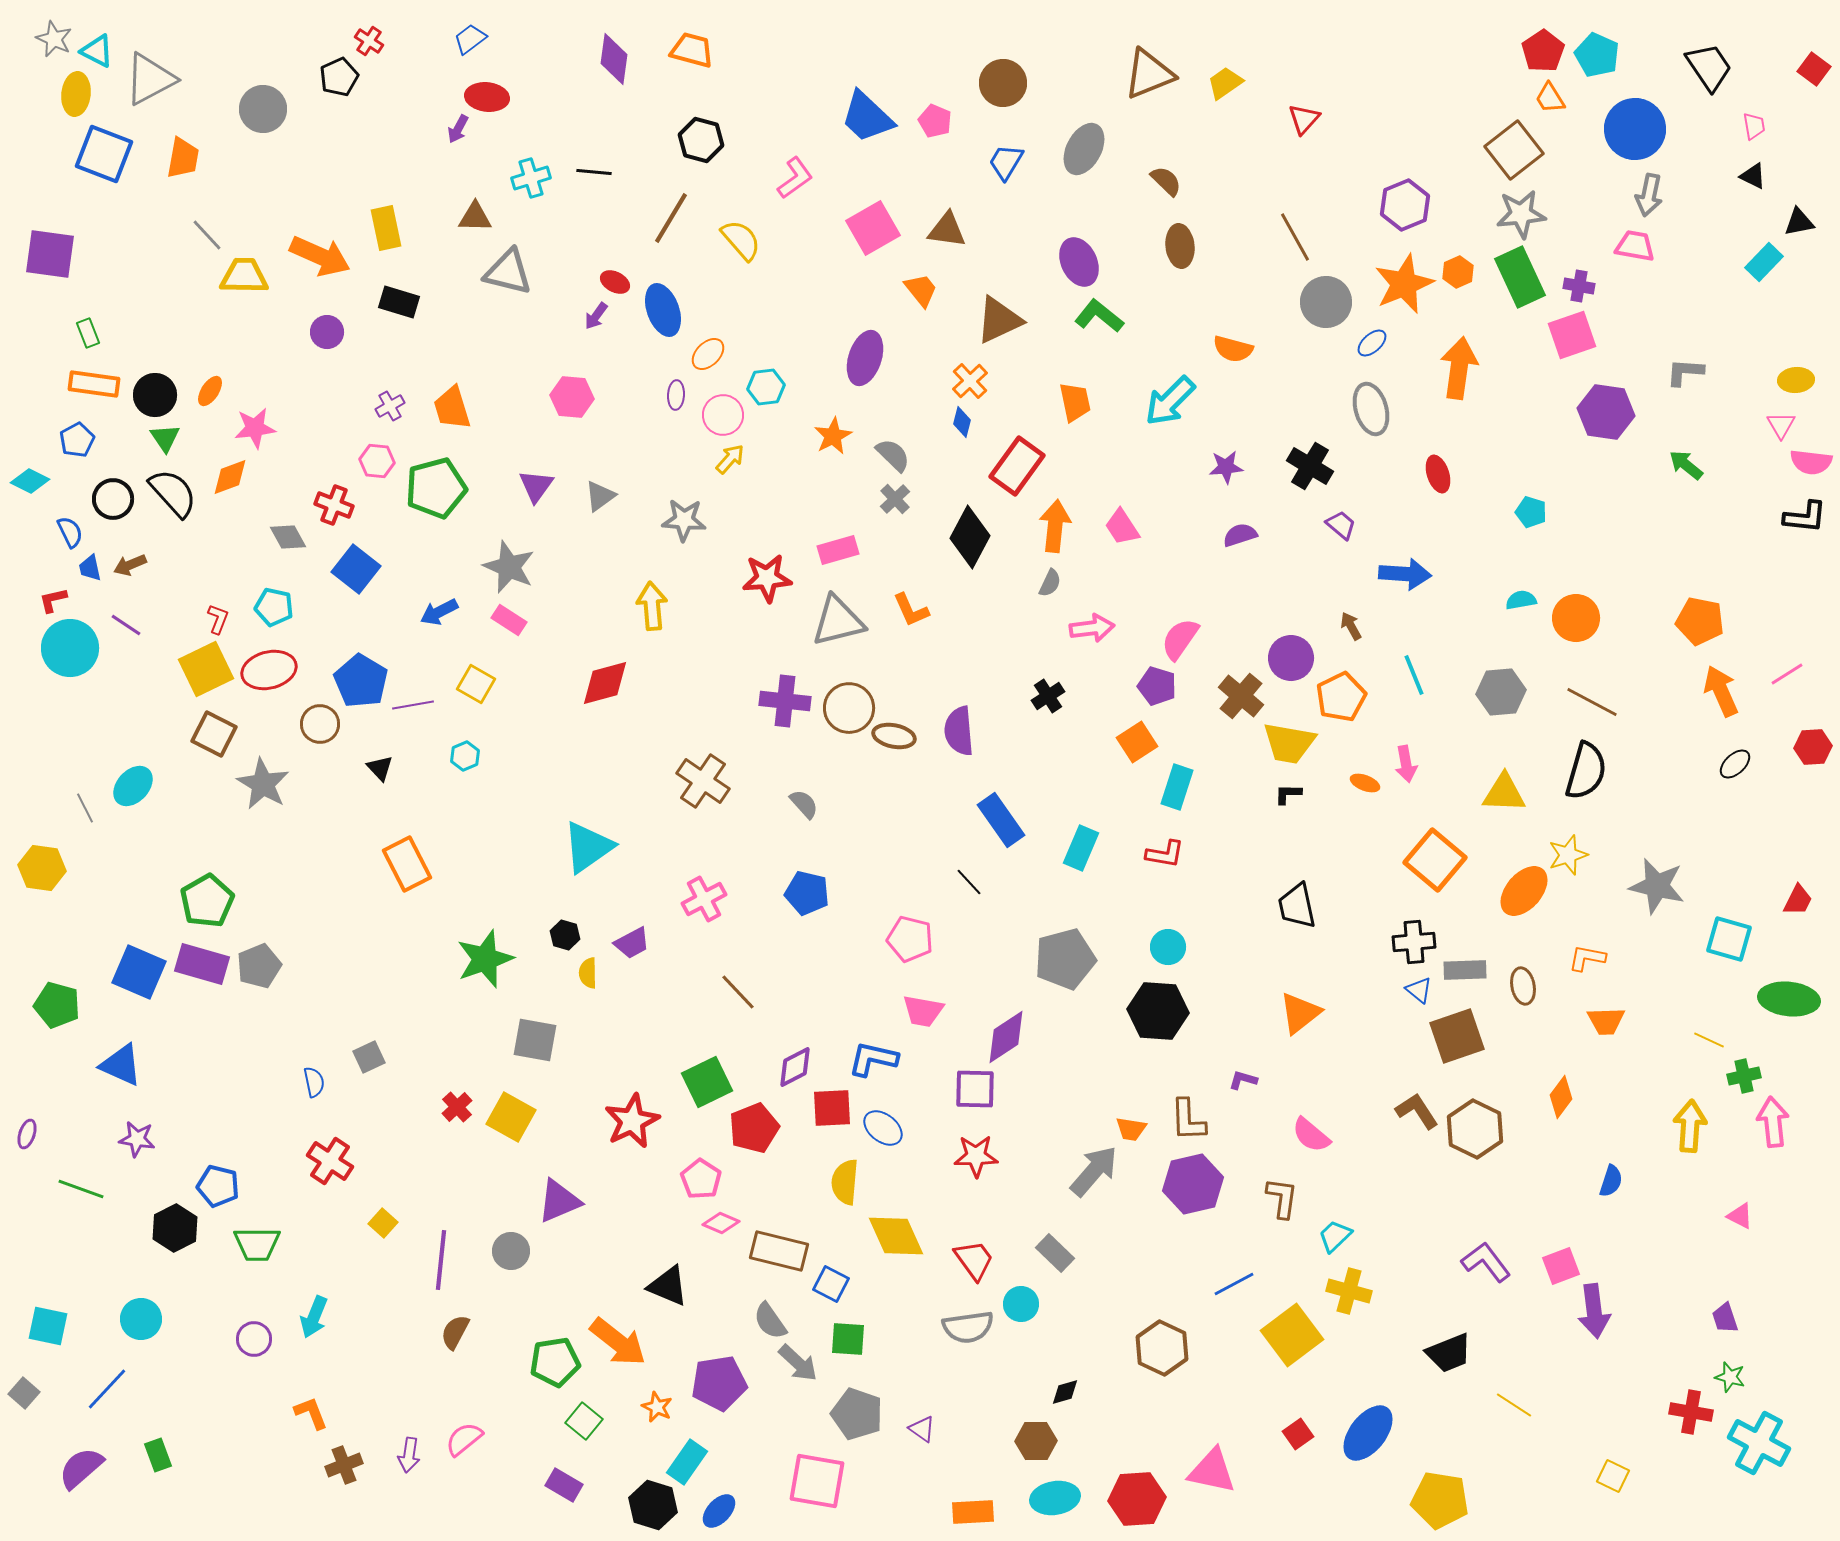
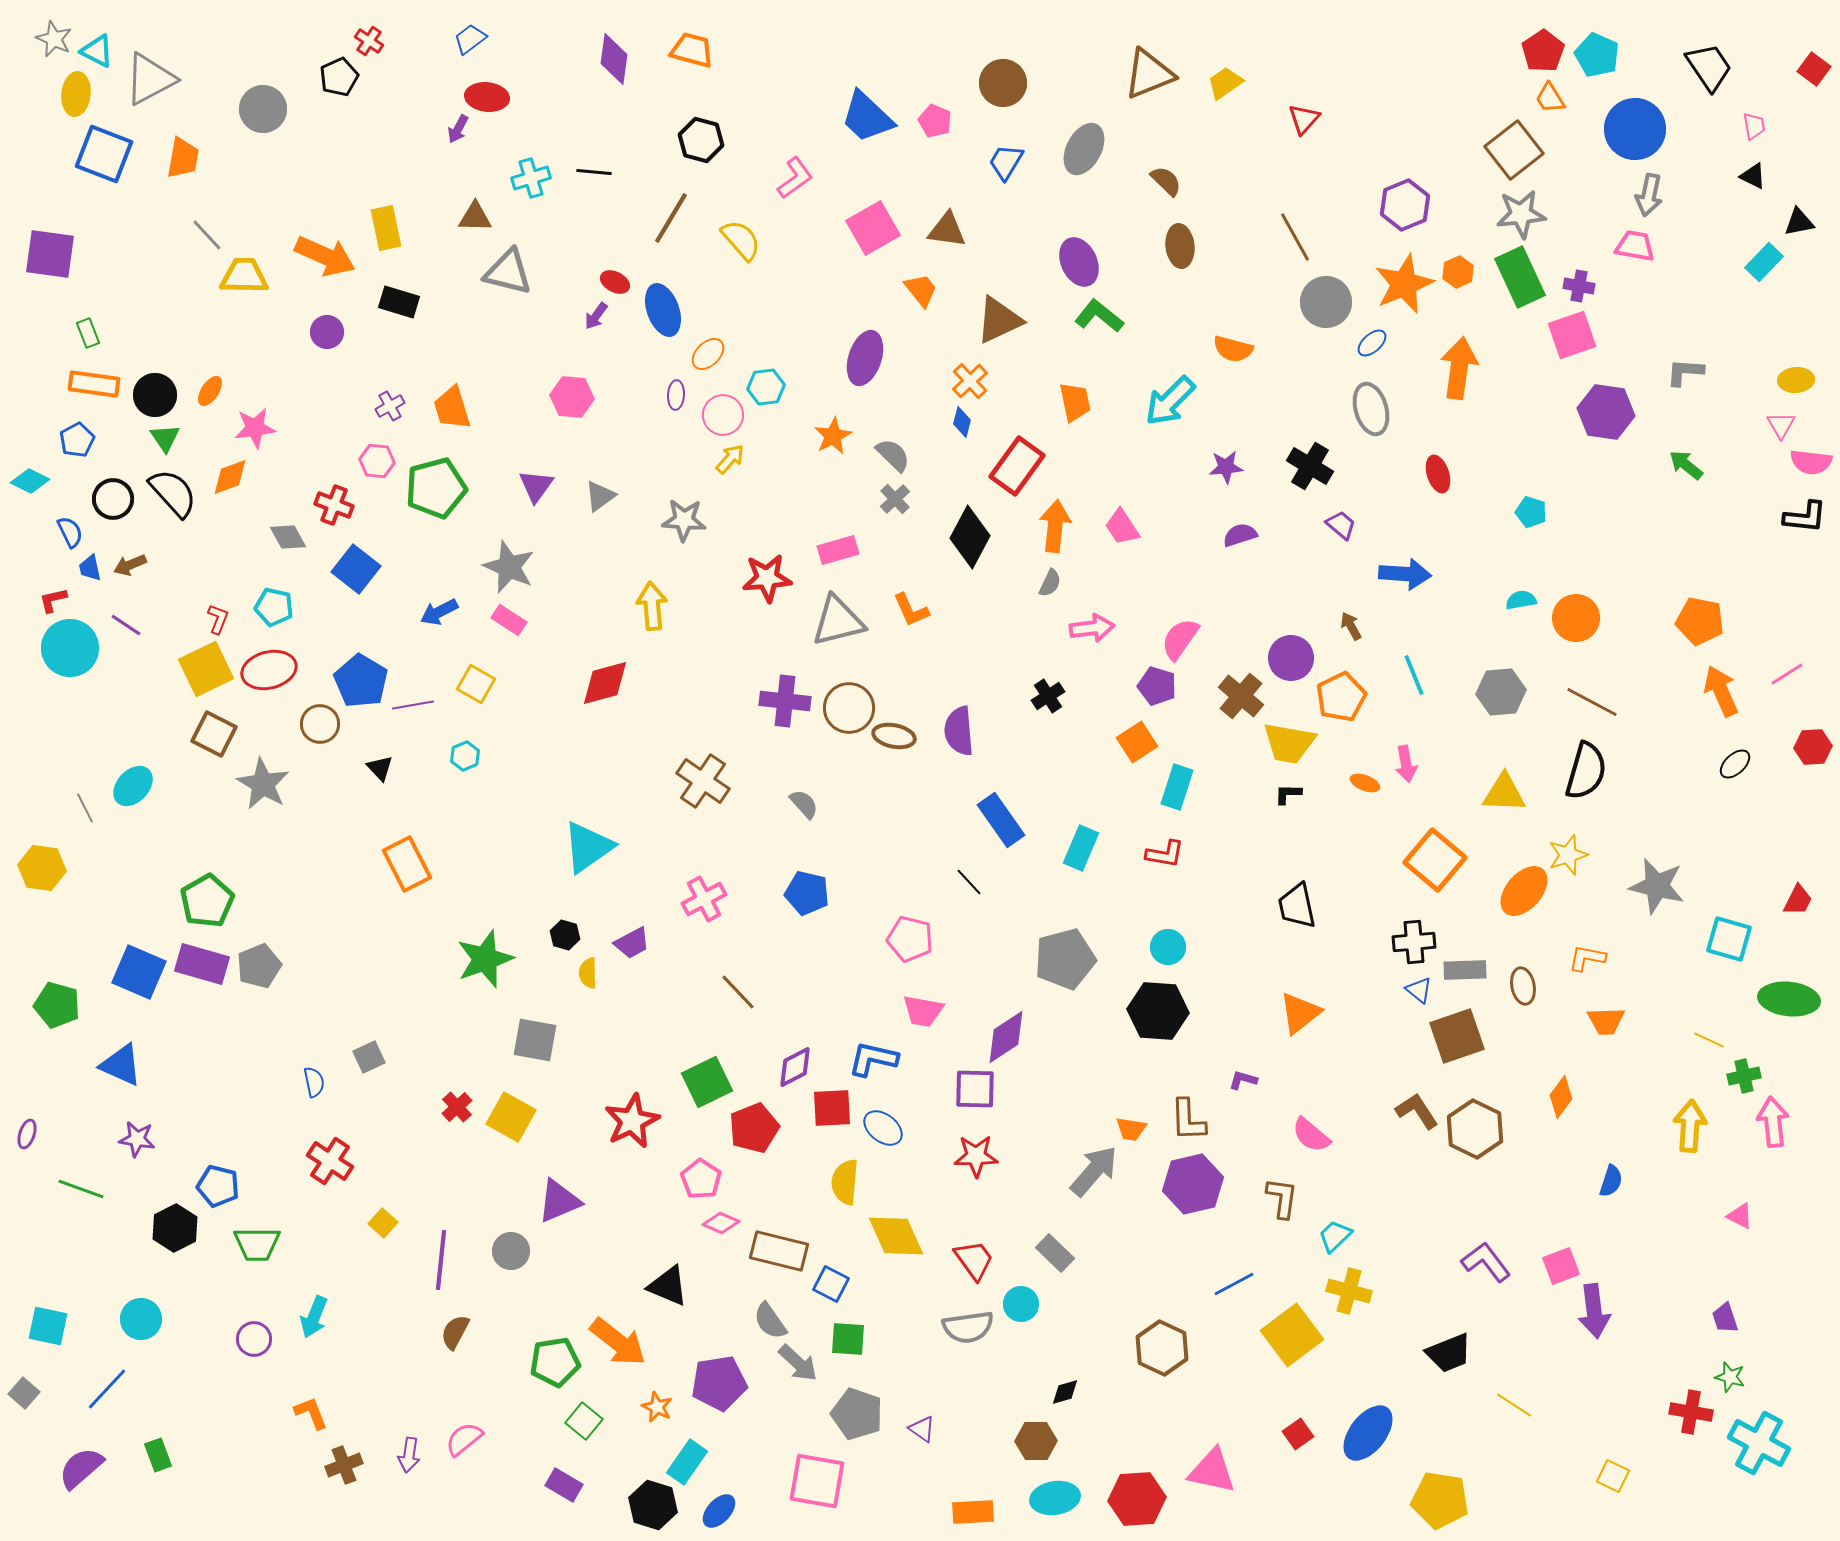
orange arrow at (320, 256): moved 5 px right
